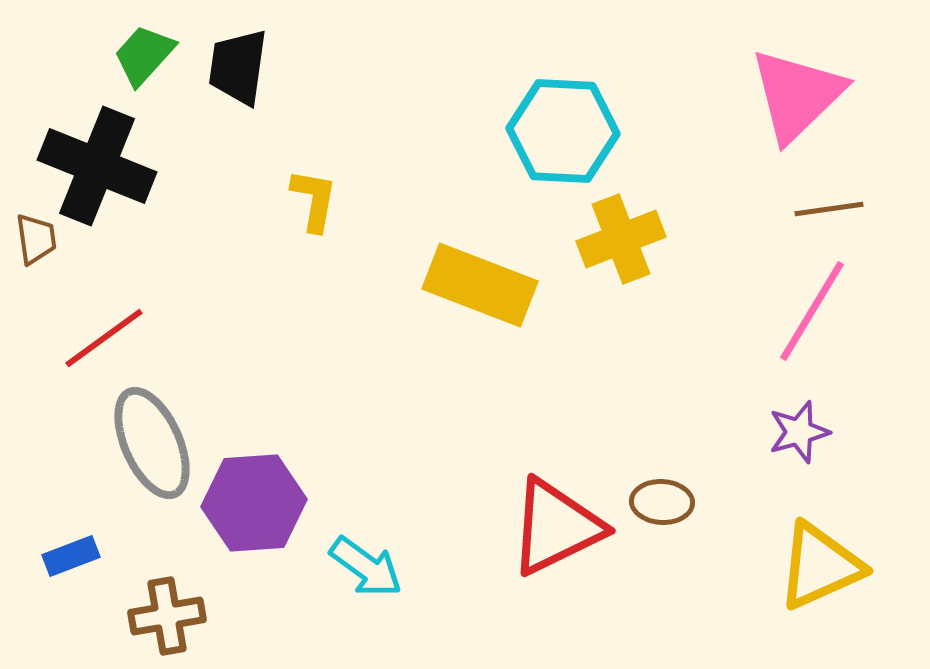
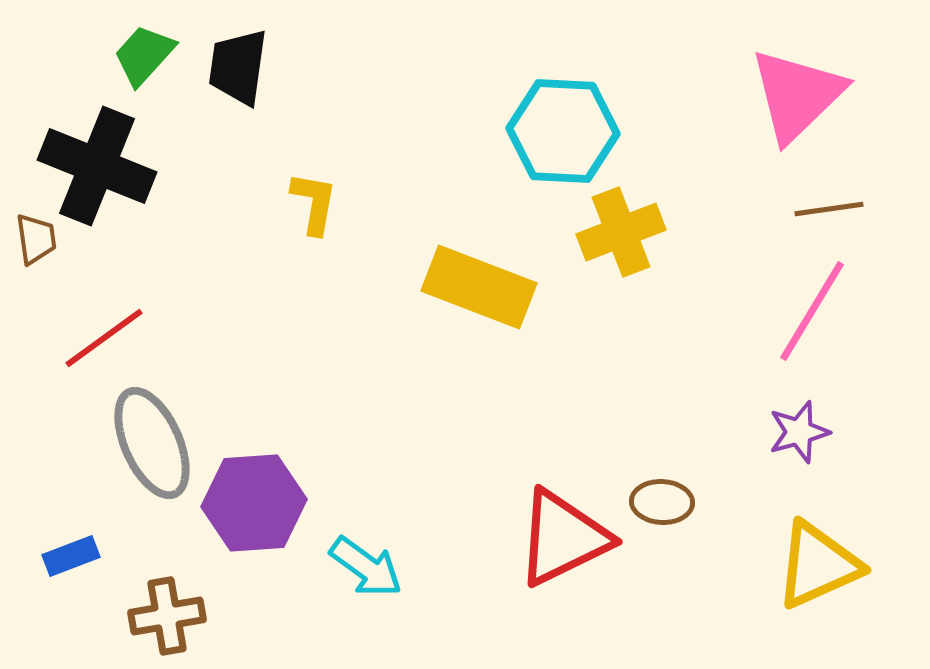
yellow L-shape: moved 3 px down
yellow cross: moved 7 px up
yellow rectangle: moved 1 px left, 2 px down
red triangle: moved 7 px right, 11 px down
yellow triangle: moved 2 px left, 1 px up
